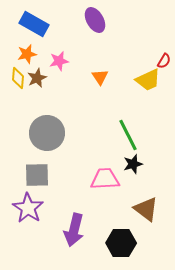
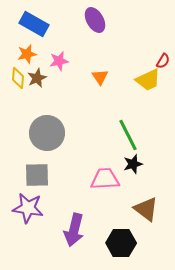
red semicircle: moved 1 px left
purple star: rotated 24 degrees counterclockwise
